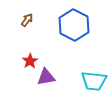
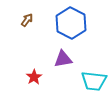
blue hexagon: moved 3 px left, 2 px up
red star: moved 4 px right, 16 px down
purple triangle: moved 17 px right, 18 px up
